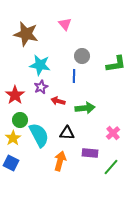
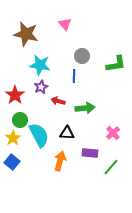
blue square: moved 1 px right, 1 px up; rotated 14 degrees clockwise
